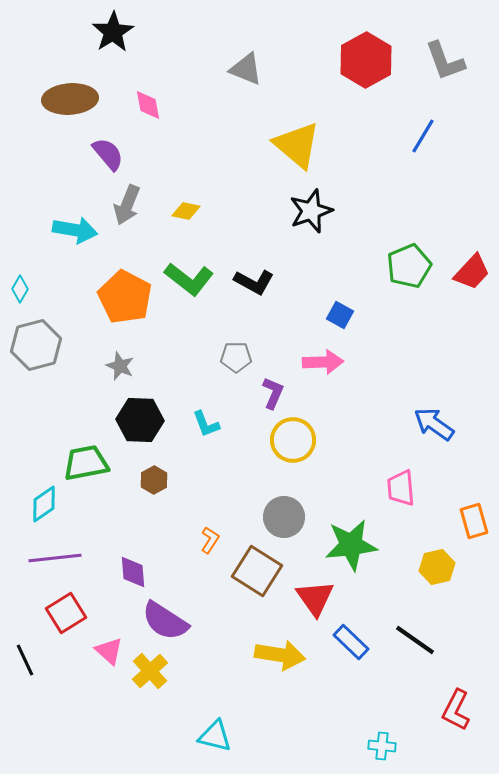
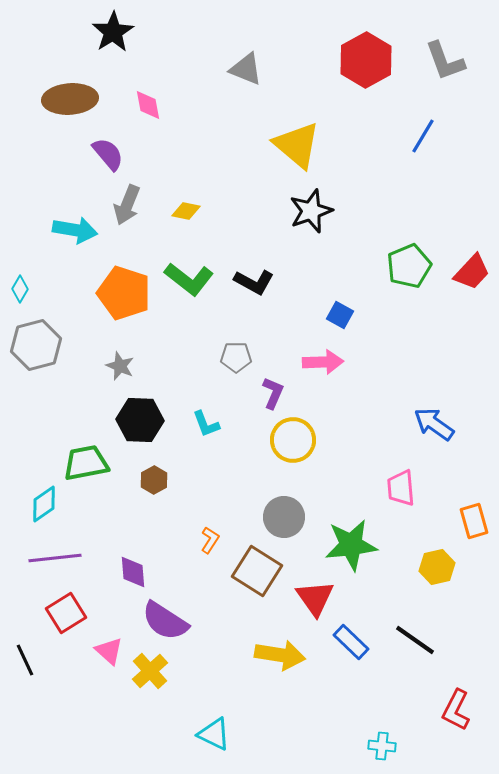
orange pentagon at (125, 297): moved 1 px left, 4 px up; rotated 10 degrees counterclockwise
cyan triangle at (215, 736): moved 1 px left, 2 px up; rotated 12 degrees clockwise
